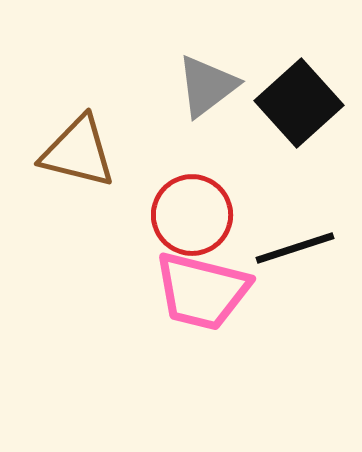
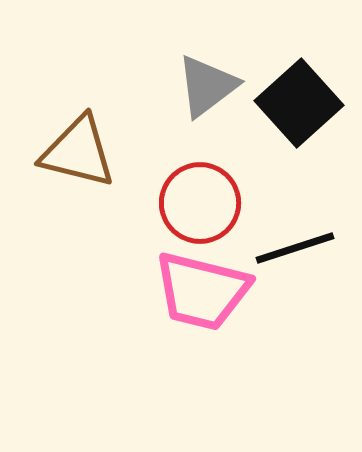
red circle: moved 8 px right, 12 px up
